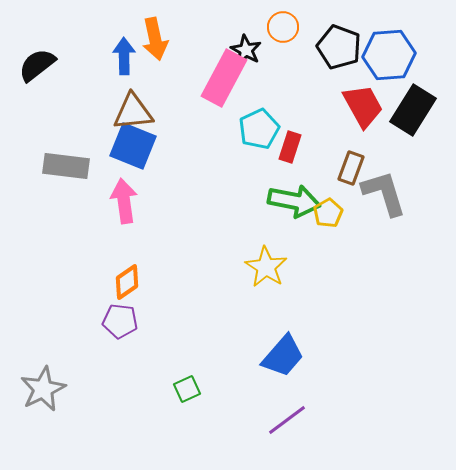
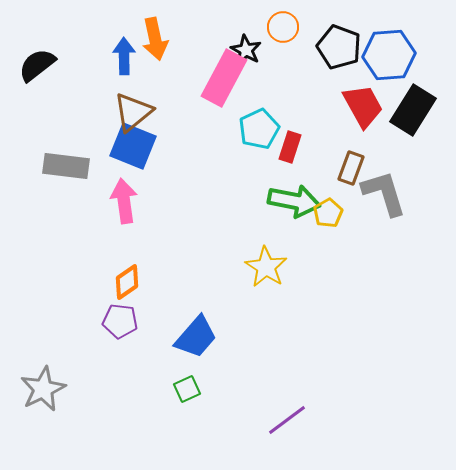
brown triangle: rotated 33 degrees counterclockwise
blue trapezoid: moved 87 px left, 19 px up
